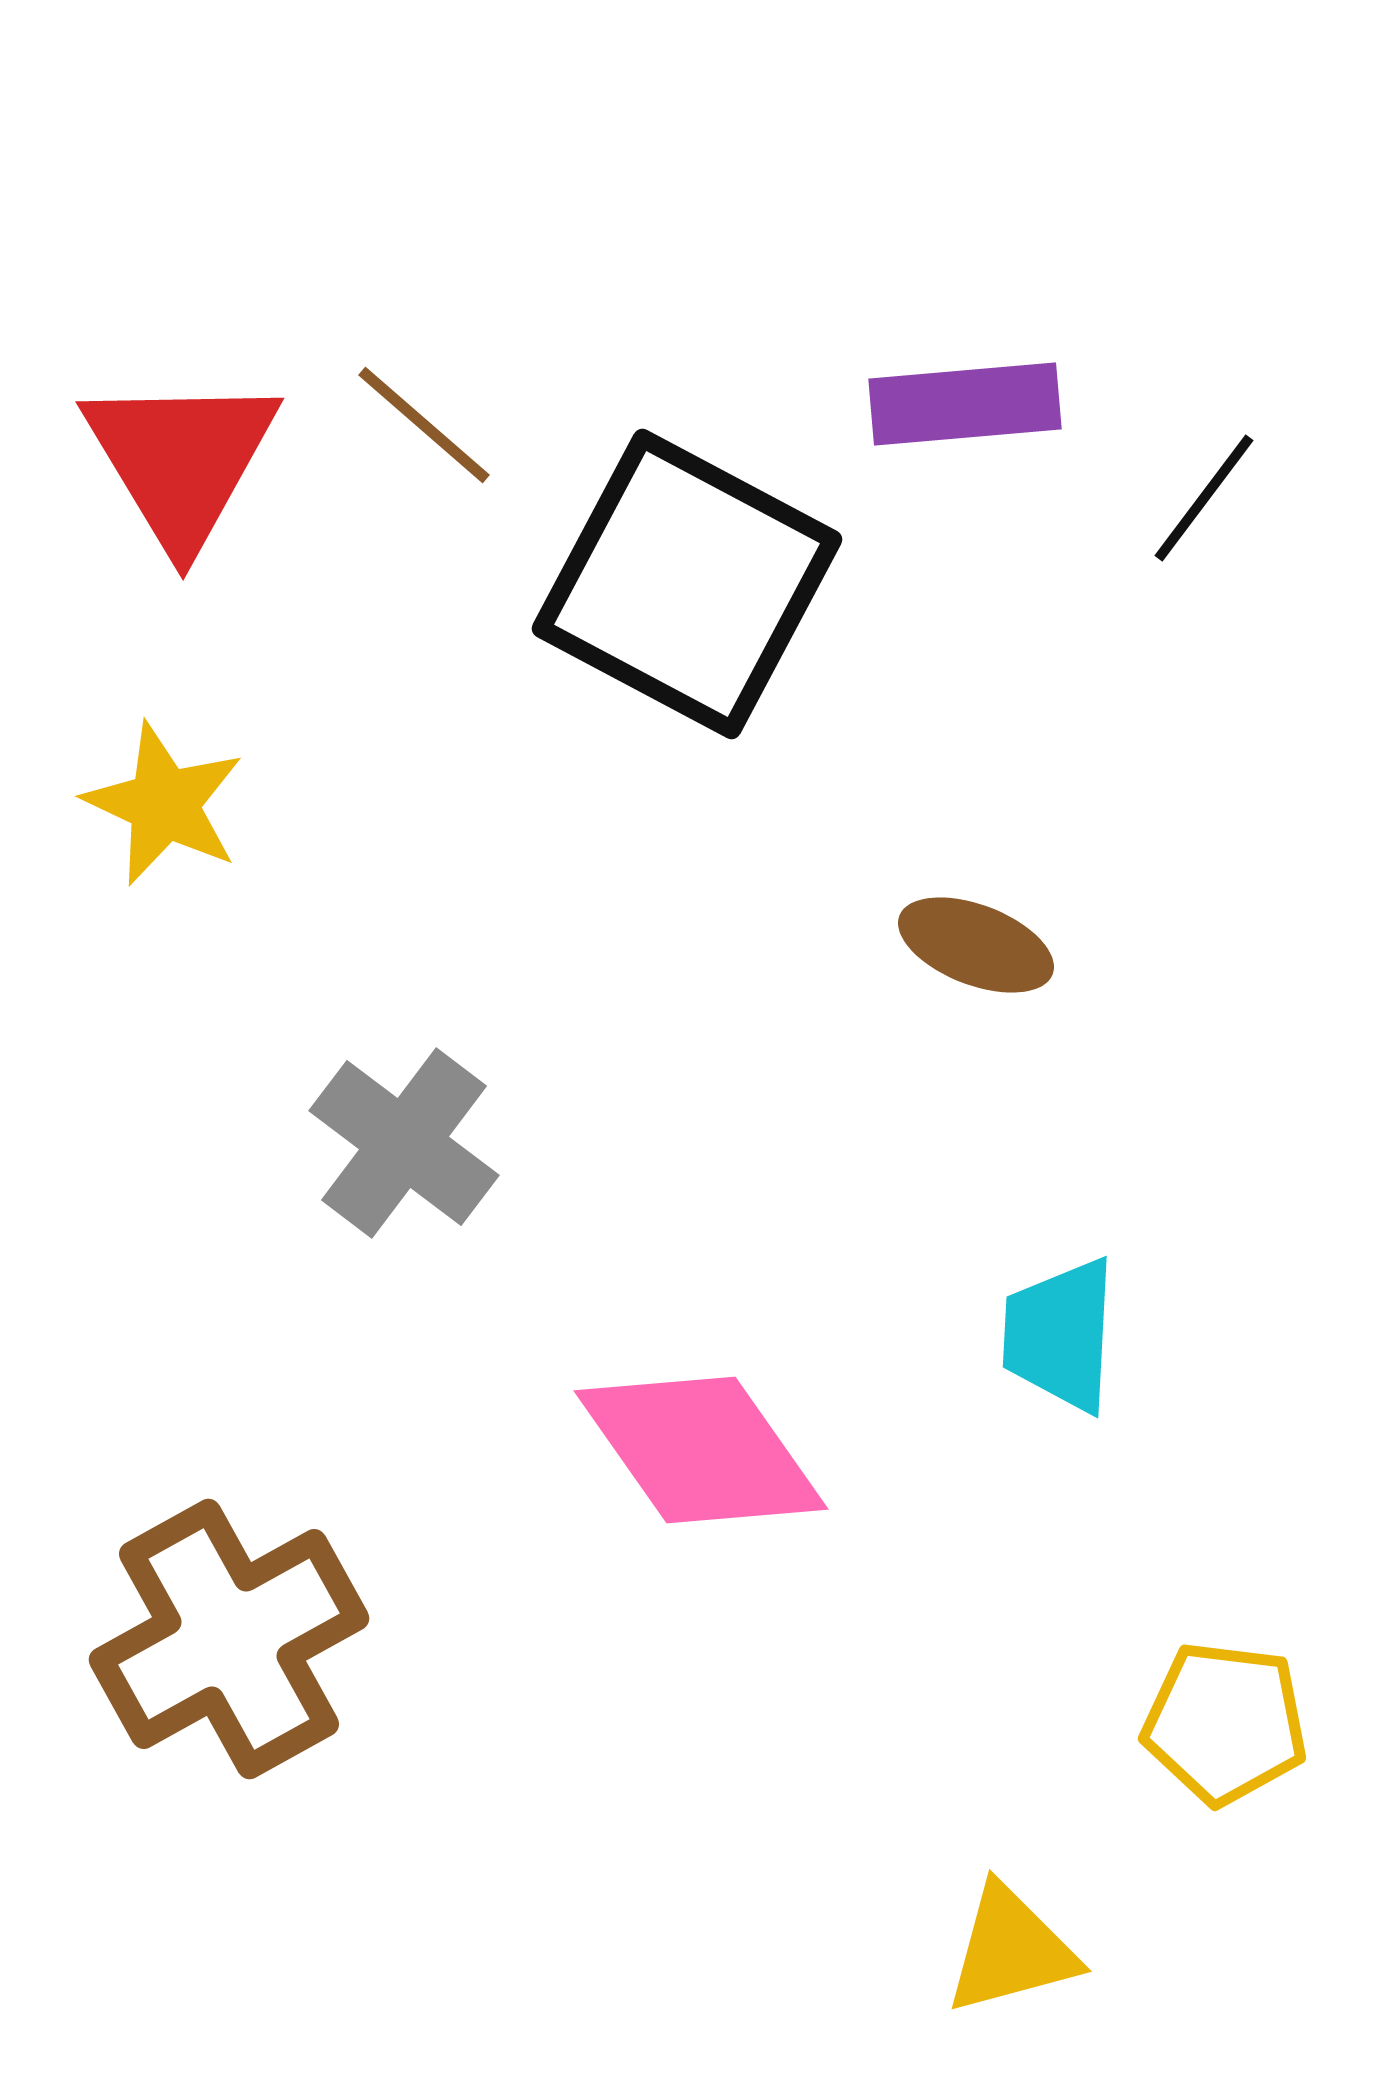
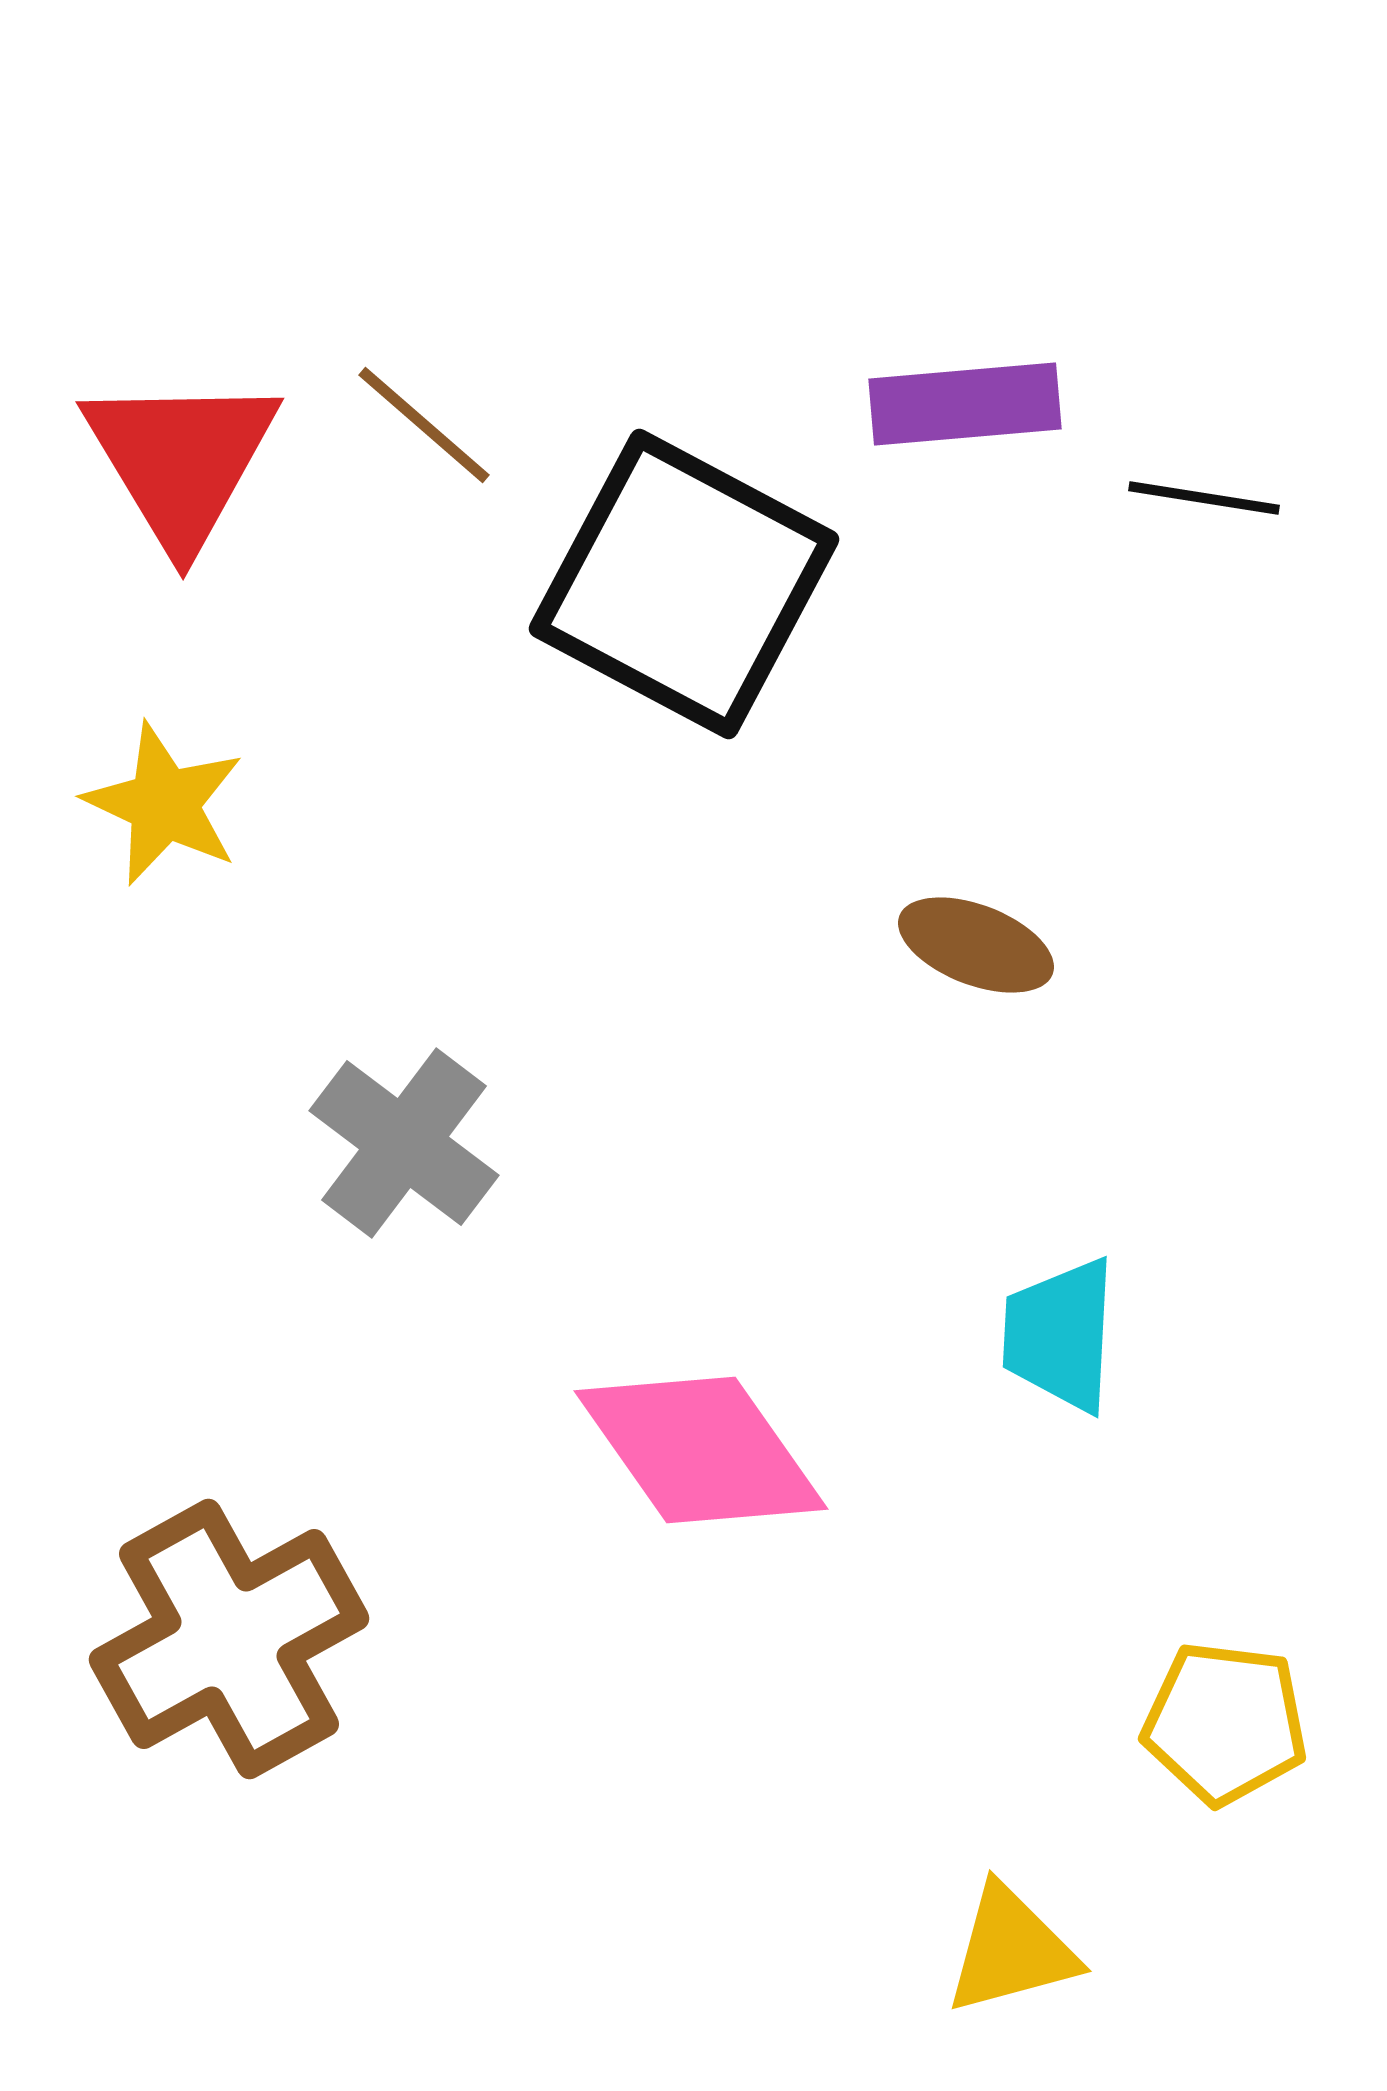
black line: rotated 62 degrees clockwise
black square: moved 3 px left
